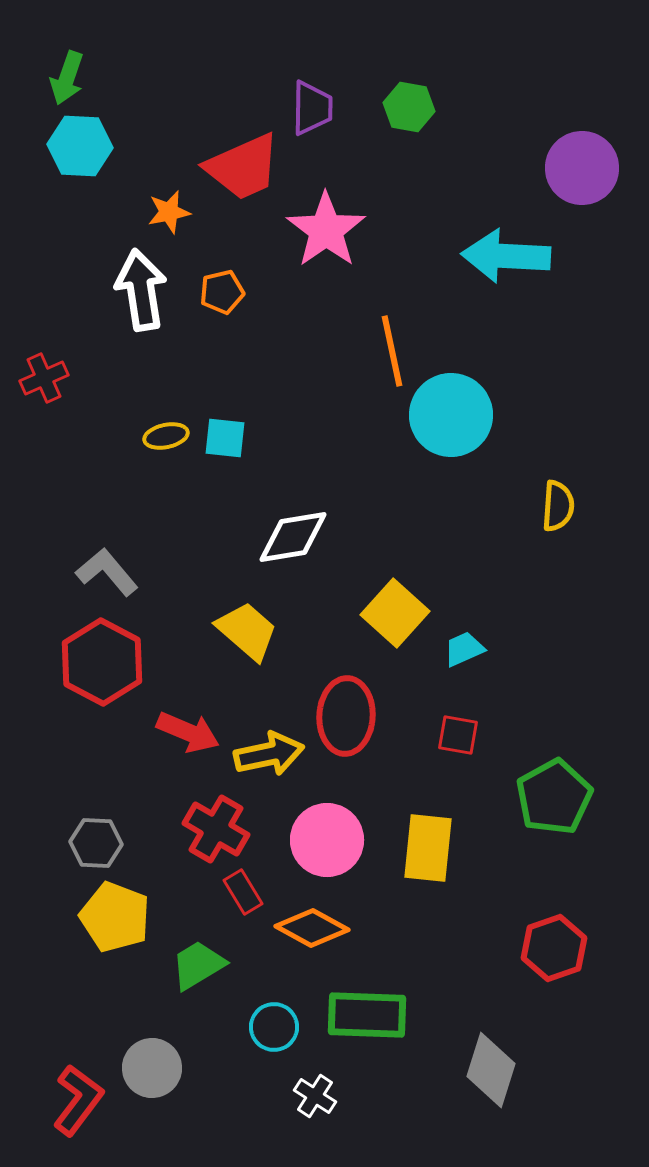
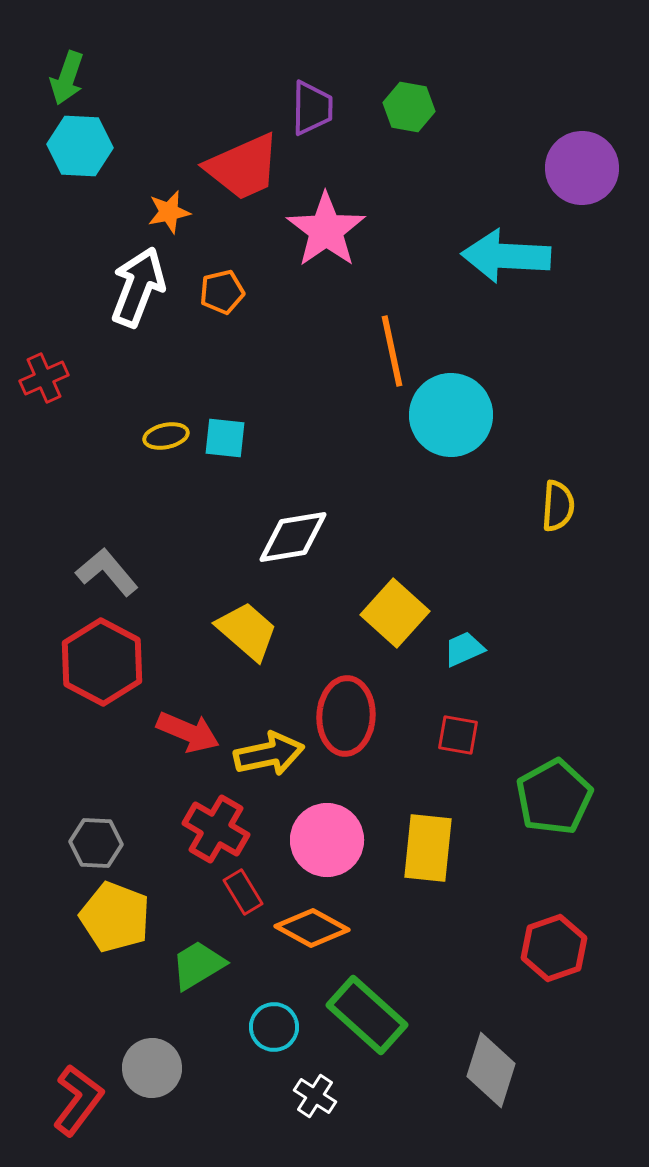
white arrow at (141, 290): moved 3 px left, 3 px up; rotated 30 degrees clockwise
green rectangle at (367, 1015): rotated 40 degrees clockwise
